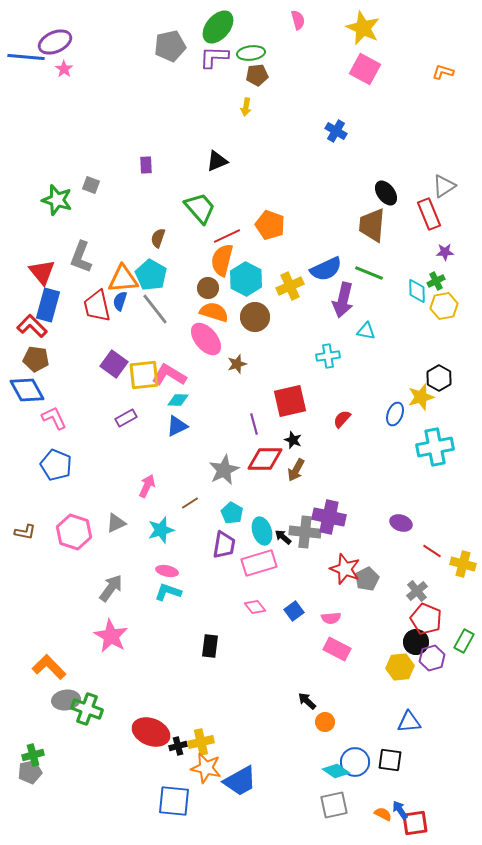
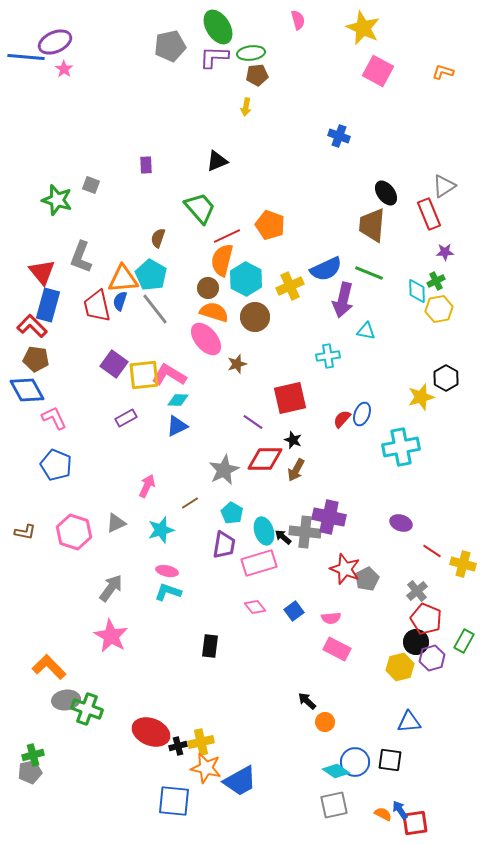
green ellipse at (218, 27): rotated 72 degrees counterclockwise
pink square at (365, 69): moved 13 px right, 2 px down
blue cross at (336, 131): moved 3 px right, 5 px down; rotated 10 degrees counterclockwise
yellow hexagon at (444, 306): moved 5 px left, 3 px down
black hexagon at (439, 378): moved 7 px right
red square at (290, 401): moved 3 px up
blue ellipse at (395, 414): moved 33 px left
purple line at (254, 424): moved 1 px left, 2 px up; rotated 40 degrees counterclockwise
cyan cross at (435, 447): moved 34 px left
cyan ellipse at (262, 531): moved 2 px right
yellow hexagon at (400, 667): rotated 8 degrees counterclockwise
